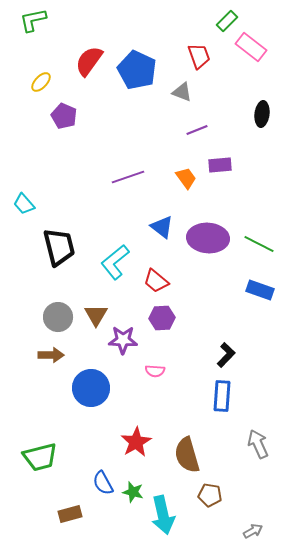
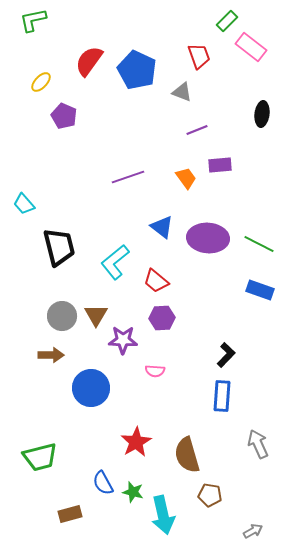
gray circle at (58, 317): moved 4 px right, 1 px up
